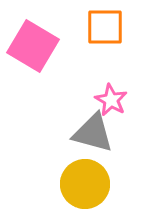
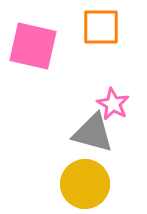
orange square: moved 4 px left
pink square: rotated 18 degrees counterclockwise
pink star: moved 2 px right, 4 px down
